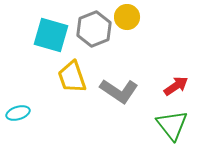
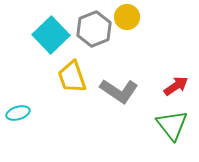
cyan square: rotated 30 degrees clockwise
